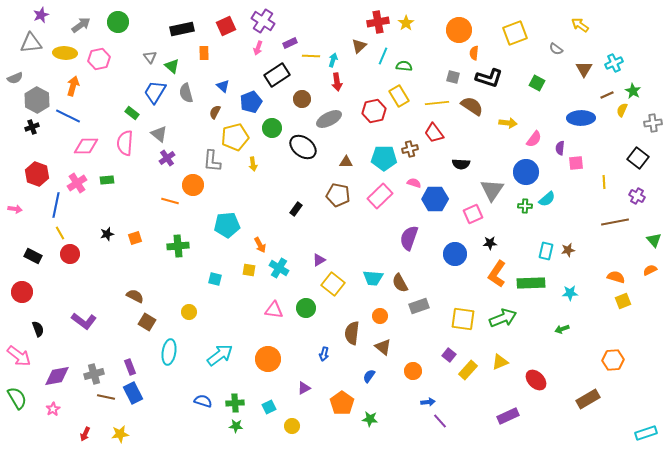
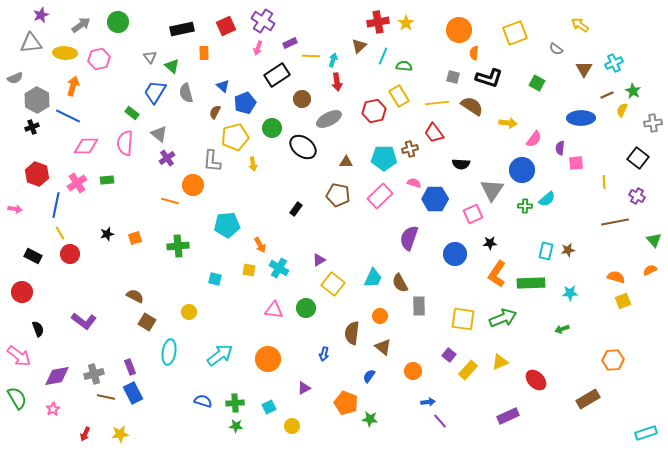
blue pentagon at (251, 102): moved 6 px left, 1 px down
blue circle at (526, 172): moved 4 px left, 2 px up
cyan trapezoid at (373, 278): rotated 70 degrees counterclockwise
gray rectangle at (419, 306): rotated 72 degrees counterclockwise
orange pentagon at (342, 403): moved 4 px right; rotated 15 degrees counterclockwise
